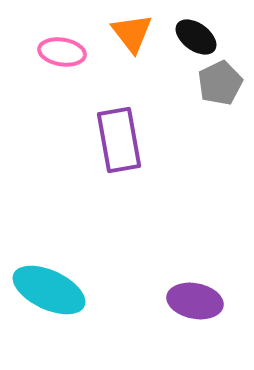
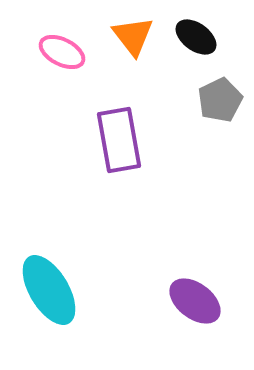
orange triangle: moved 1 px right, 3 px down
pink ellipse: rotated 18 degrees clockwise
gray pentagon: moved 17 px down
cyan ellipse: rotated 34 degrees clockwise
purple ellipse: rotated 26 degrees clockwise
